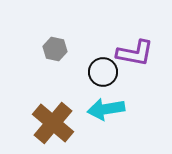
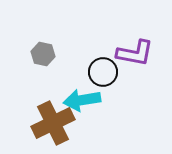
gray hexagon: moved 12 px left, 5 px down
cyan arrow: moved 24 px left, 9 px up
brown cross: rotated 24 degrees clockwise
